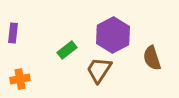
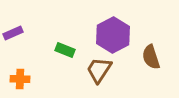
purple rectangle: rotated 60 degrees clockwise
green rectangle: moved 2 px left; rotated 60 degrees clockwise
brown semicircle: moved 1 px left, 1 px up
orange cross: rotated 12 degrees clockwise
